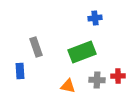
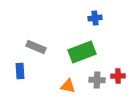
gray rectangle: rotated 48 degrees counterclockwise
